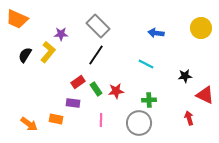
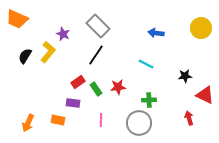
purple star: moved 2 px right; rotated 24 degrees clockwise
black semicircle: moved 1 px down
red star: moved 2 px right, 4 px up
orange rectangle: moved 2 px right, 1 px down
orange arrow: moved 1 px left, 1 px up; rotated 78 degrees clockwise
